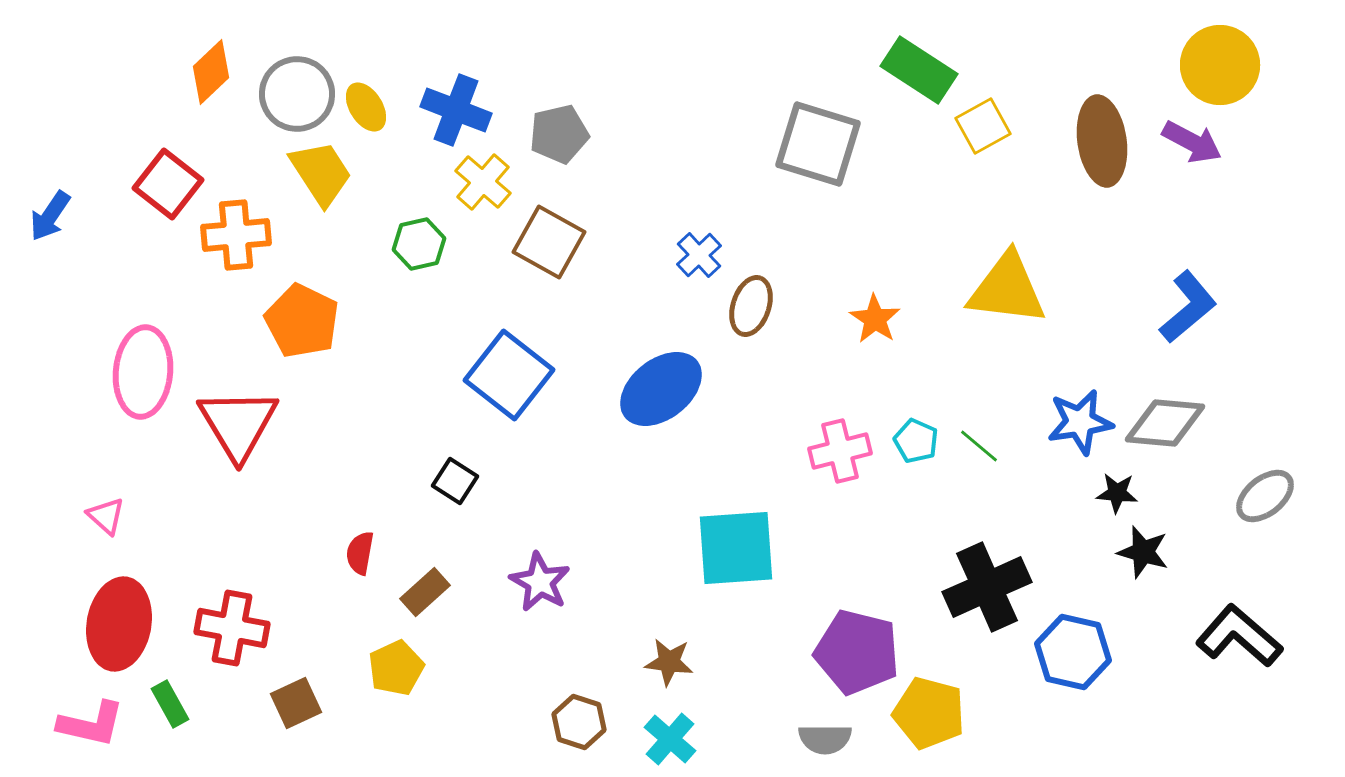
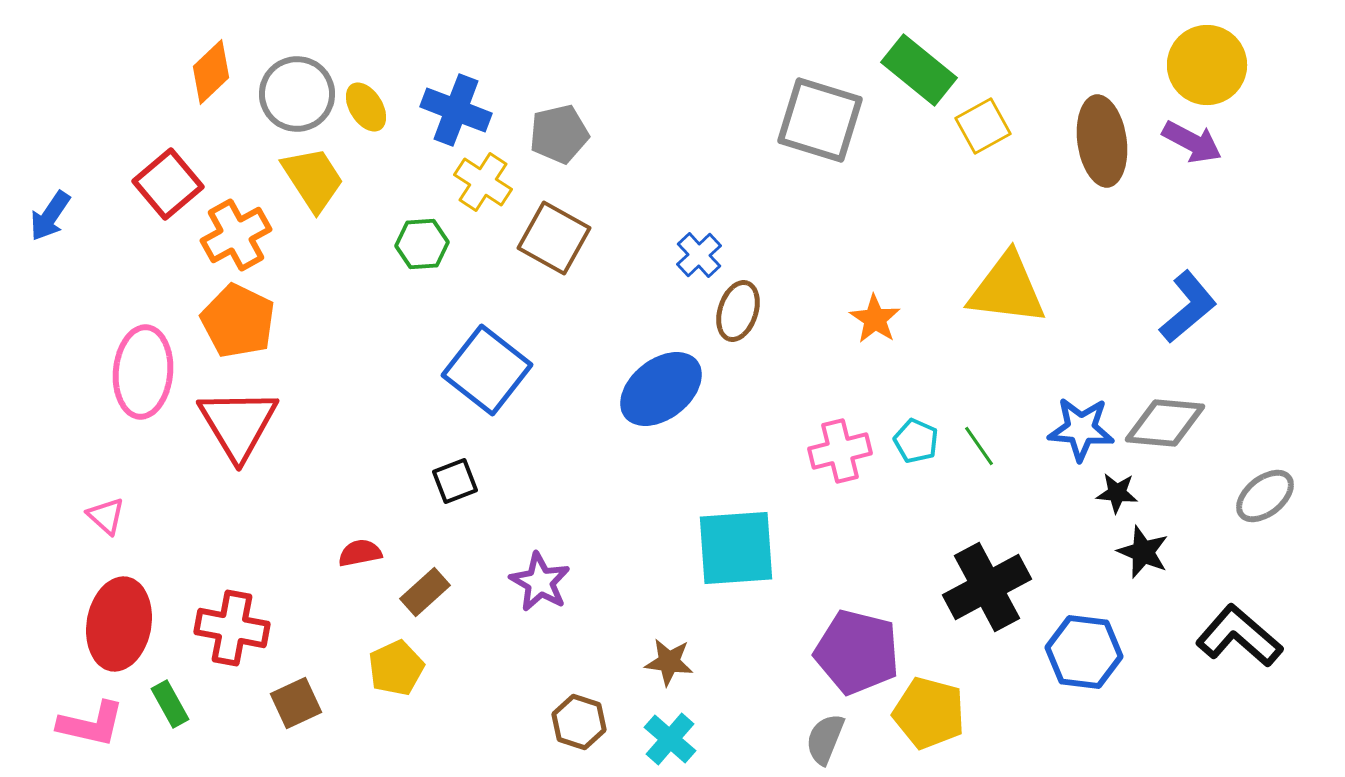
yellow circle at (1220, 65): moved 13 px left
green rectangle at (919, 70): rotated 6 degrees clockwise
gray square at (818, 144): moved 2 px right, 24 px up
yellow trapezoid at (321, 173): moved 8 px left, 6 px down
yellow cross at (483, 182): rotated 8 degrees counterclockwise
red square at (168, 184): rotated 12 degrees clockwise
orange cross at (236, 235): rotated 24 degrees counterclockwise
brown square at (549, 242): moved 5 px right, 4 px up
green hexagon at (419, 244): moved 3 px right; rotated 9 degrees clockwise
brown ellipse at (751, 306): moved 13 px left, 5 px down
orange pentagon at (302, 321): moved 64 px left
blue square at (509, 375): moved 22 px left, 5 px up
blue star at (1080, 422): moved 1 px right, 7 px down; rotated 14 degrees clockwise
green line at (979, 446): rotated 15 degrees clockwise
black square at (455, 481): rotated 36 degrees clockwise
black star at (1143, 552): rotated 6 degrees clockwise
red semicircle at (360, 553): rotated 69 degrees clockwise
black cross at (987, 587): rotated 4 degrees counterclockwise
blue hexagon at (1073, 652): moved 11 px right; rotated 6 degrees counterclockwise
gray semicircle at (825, 739): rotated 112 degrees clockwise
